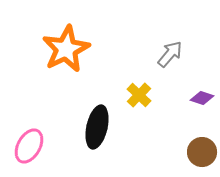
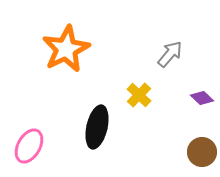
purple diamond: rotated 25 degrees clockwise
